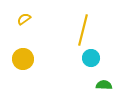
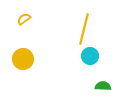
yellow line: moved 1 px right, 1 px up
cyan circle: moved 1 px left, 2 px up
green semicircle: moved 1 px left, 1 px down
